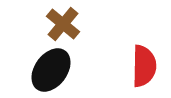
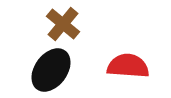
red semicircle: moved 16 px left; rotated 87 degrees counterclockwise
